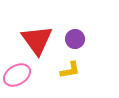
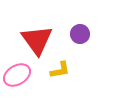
purple circle: moved 5 px right, 5 px up
yellow L-shape: moved 10 px left
